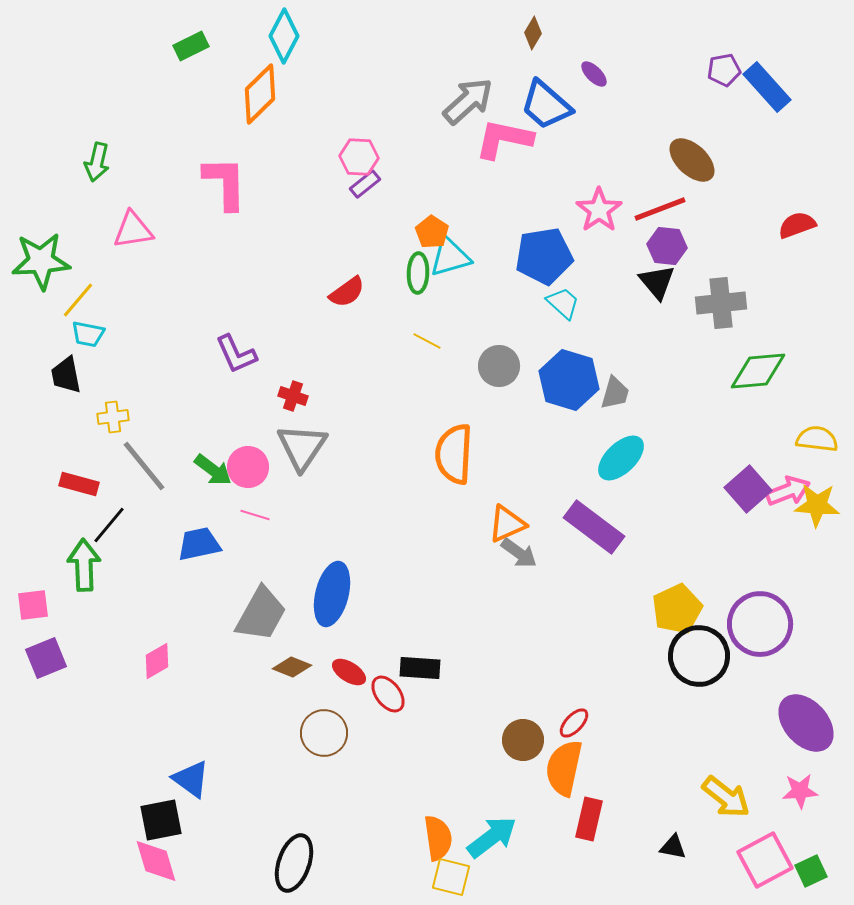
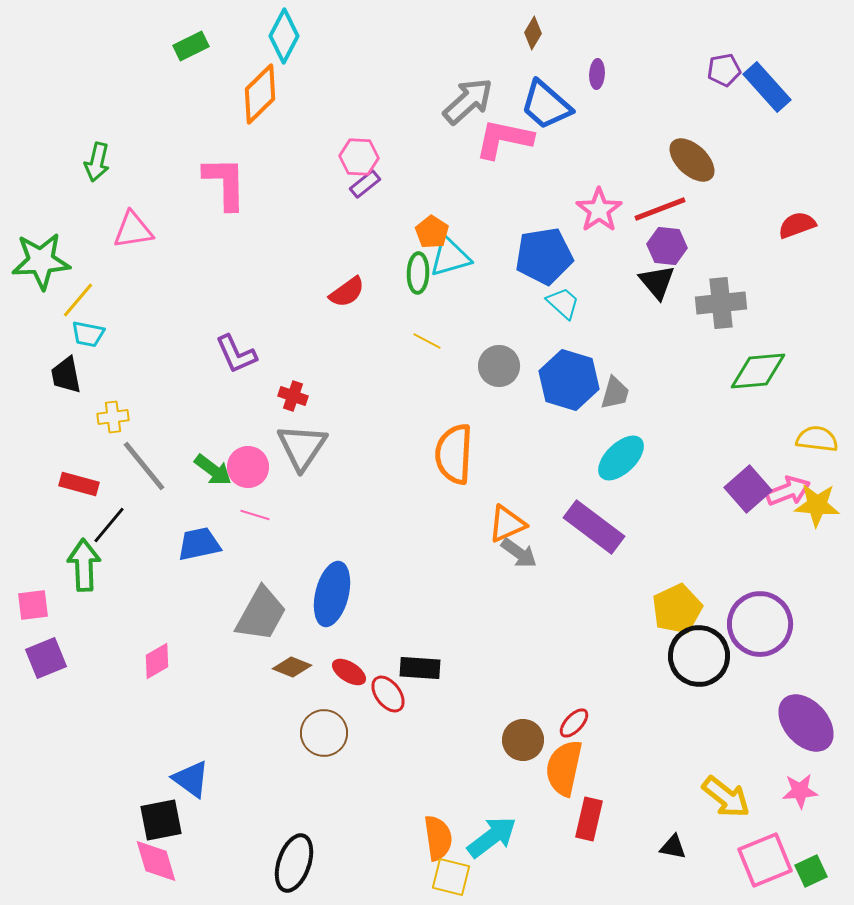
purple ellipse at (594, 74): moved 3 px right; rotated 48 degrees clockwise
pink square at (765, 860): rotated 6 degrees clockwise
